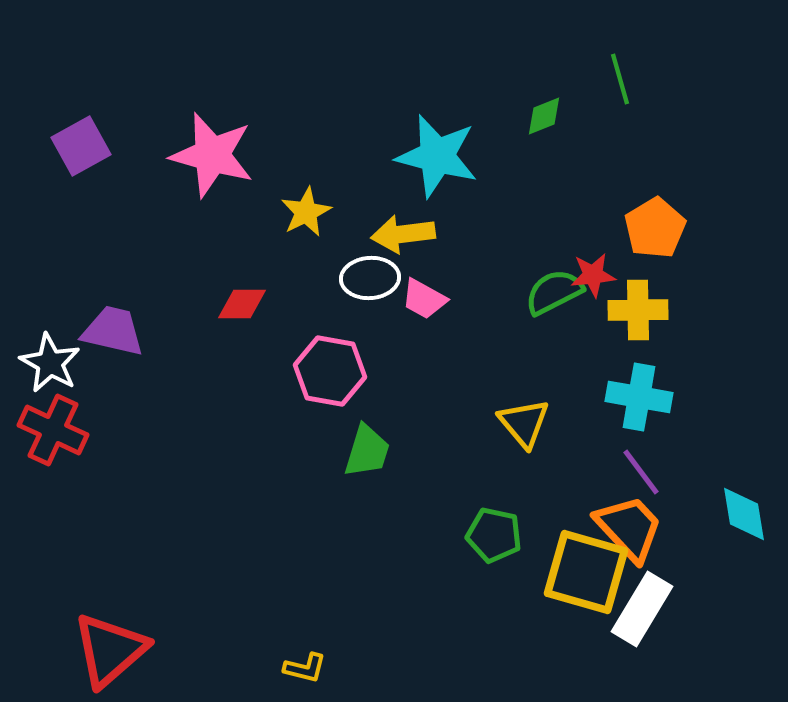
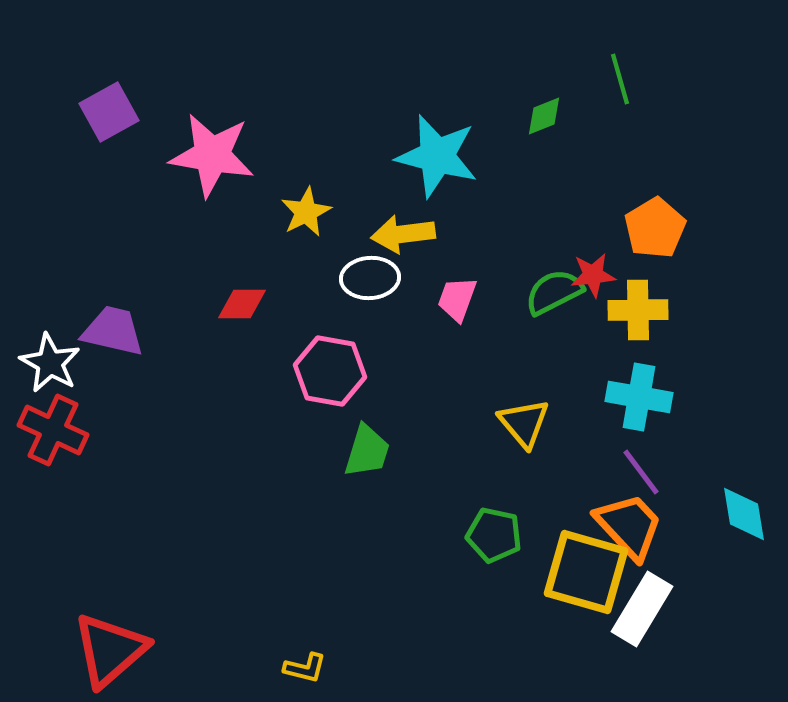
purple square: moved 28 px right, 34 px up
pink star: rotated 6 degrees counterclockwise
pink trapezoid: moved 33 px right; rotated 81 degrees clockwise
orange trapezoid: moved 2 px up
